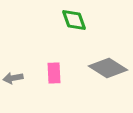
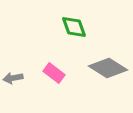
green diamond: moved 7 px down
pink rectangle: rotated 50 degrees counterclockwise
